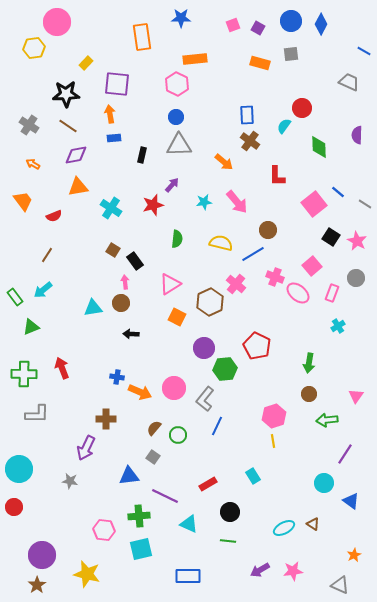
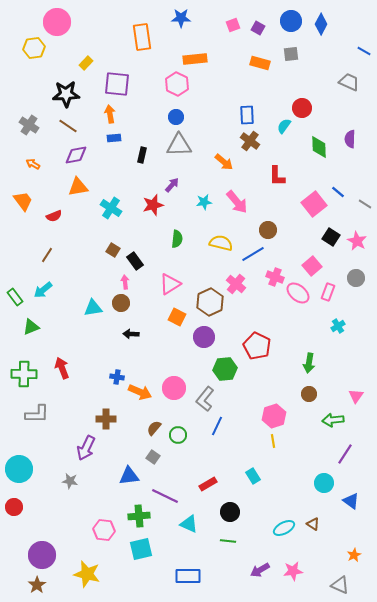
purple semicircle at (357, 135): moved 7 px left, 4 px down
pink rectangle at (332, 293): moved 4 px left, 1 px up
purple circle at (204, 348): moved 11 px up
green arrow at (327, 420): moved 6 px right
